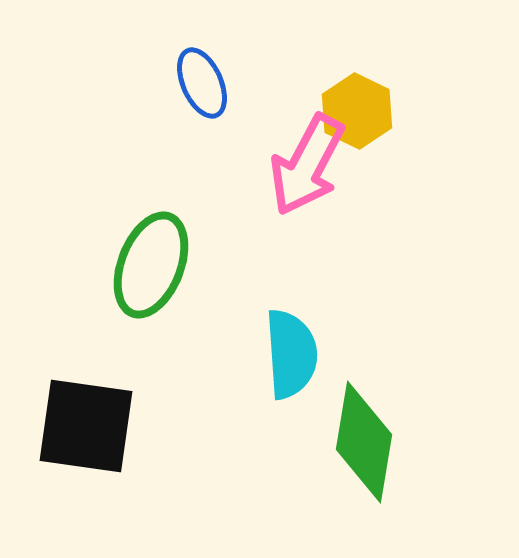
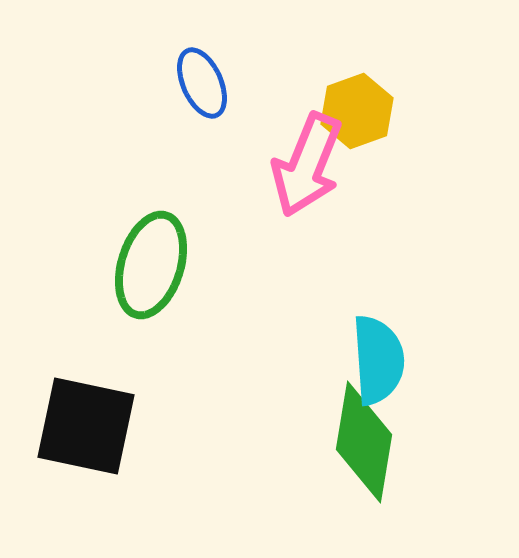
yellow hexagon: rotated 14 degrees clockwise
pink arrow: rotated 6 degrees counterclockwise
green ellipse: rotated 4 degrees counterclockwise
cyan semicircle: moved 87 px right, 6 px down
black square: rotated 4 degrees clockwise
